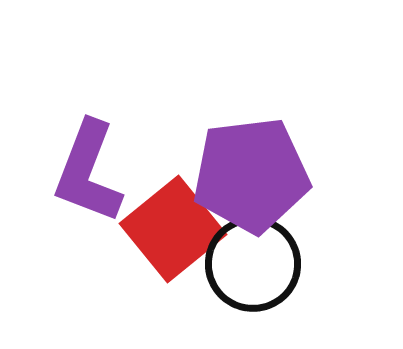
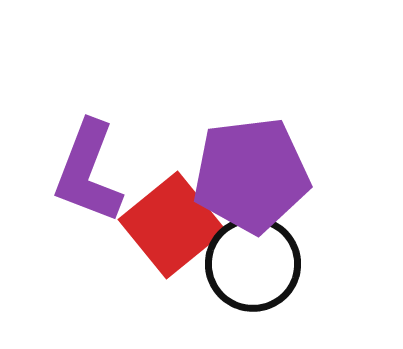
red square: moved 1 px left, 4 px up
